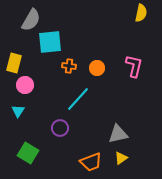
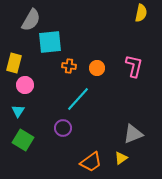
purple circle: moved 3 px right
gray triangle: moved 15 px right; rotated 10 degrees counterclockwise
green square: moved 5 px left, 13 px up
orange trapezoid: rotated 15 degrees counterclockwise
